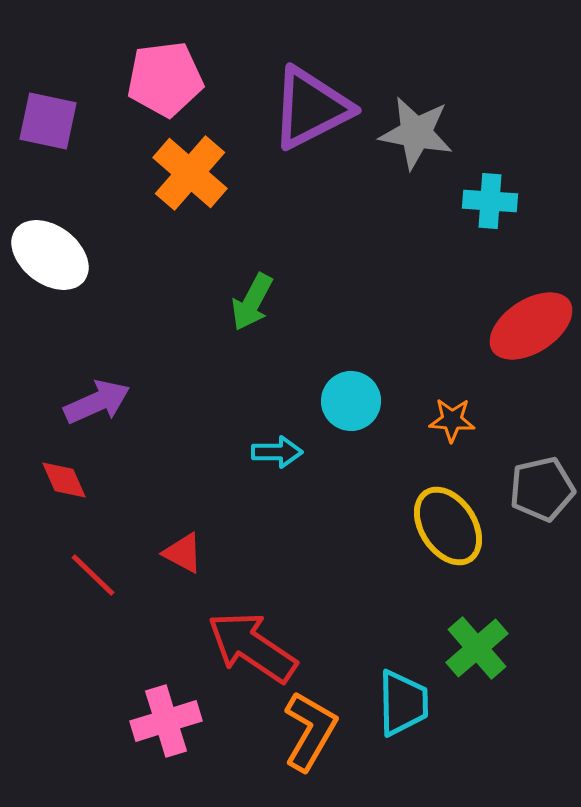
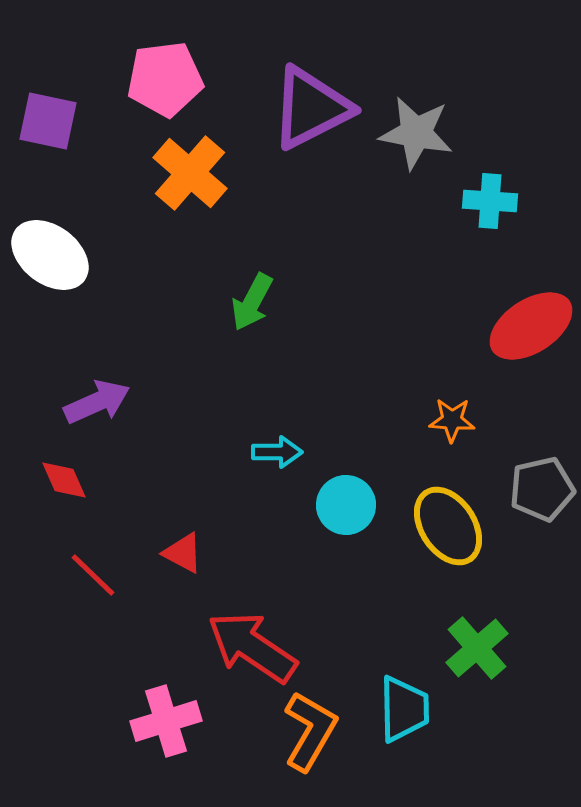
cyan circle: moved 5 px left, 104 px down
cyan trapezoid: moved 1 px right, 6 px down
